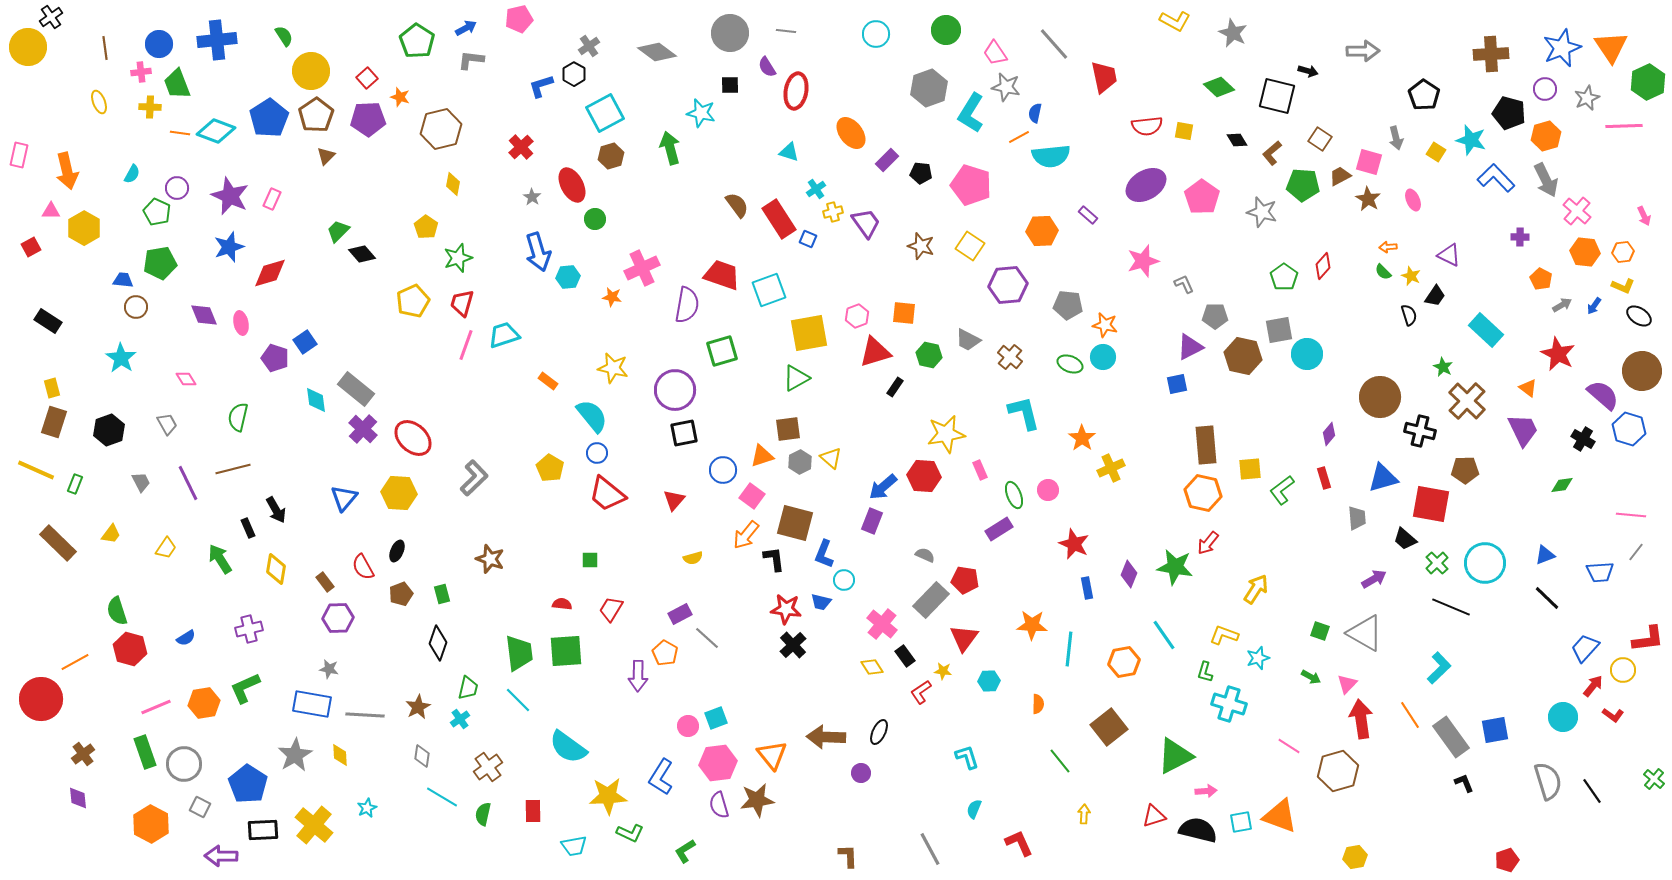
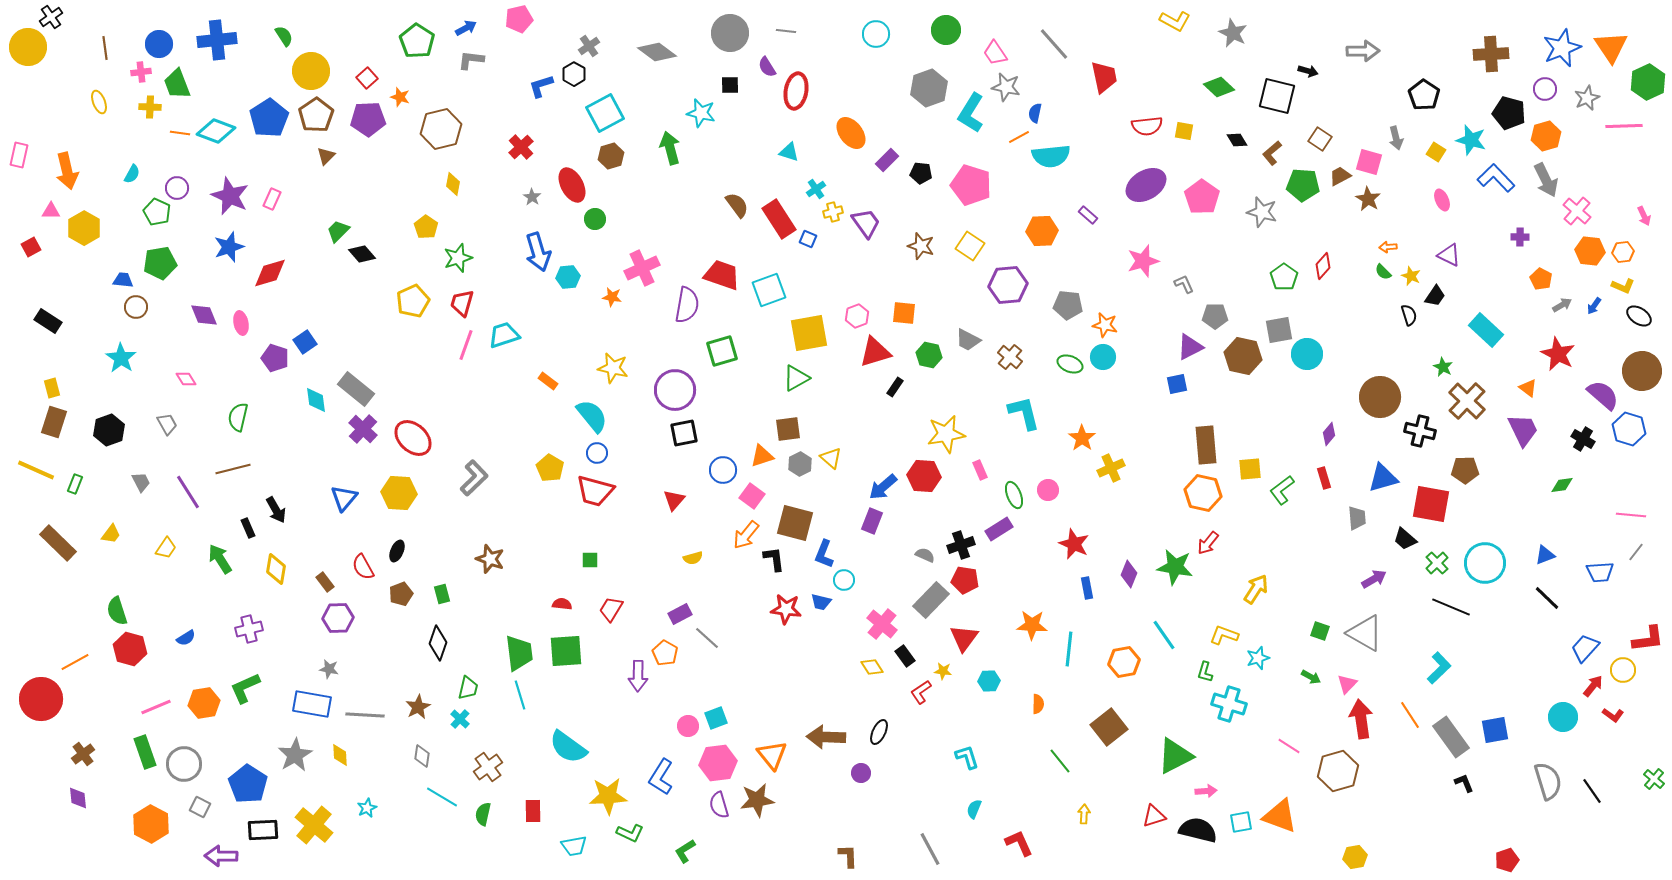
pink ellipse at (1413, 200): moved 29 px right
orange hexagon at (1585, 252): moved 5 px right, 1 px up
gray hexagon at (800, 462): moved 2 px down
purple line at (188, 483): moved 9 px down; rotated 6 degrees counterclockwise
red trapezoid at (607, 494): moved 12 px left, 3 px up; rotated 24 degrees counterclockwise
black cross at (793, 645): moved 168 px right, 100 px up; rotated 24 degrees clockwise
cyan line at (518, 700): moved 2 px right, 5 px up; rotated 28 degrees clockwise
cyan cross at (460, 719): rotated 12 degrees counterclockwise
